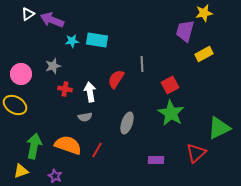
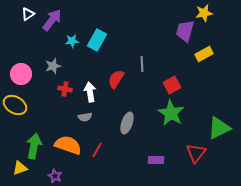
purple arrow: rotated 105 degrees clockwise
cyan rectangle: rotated 70 degrees counterclockwise
red square: moved 2 px right
red triangle: rotated 10 degrees counterclockwise
yellow triangle: moved 1 px left, 3 px up
